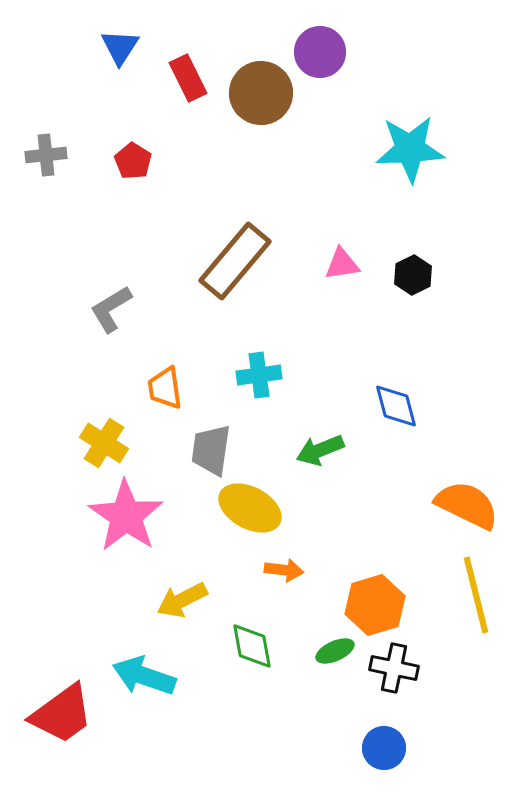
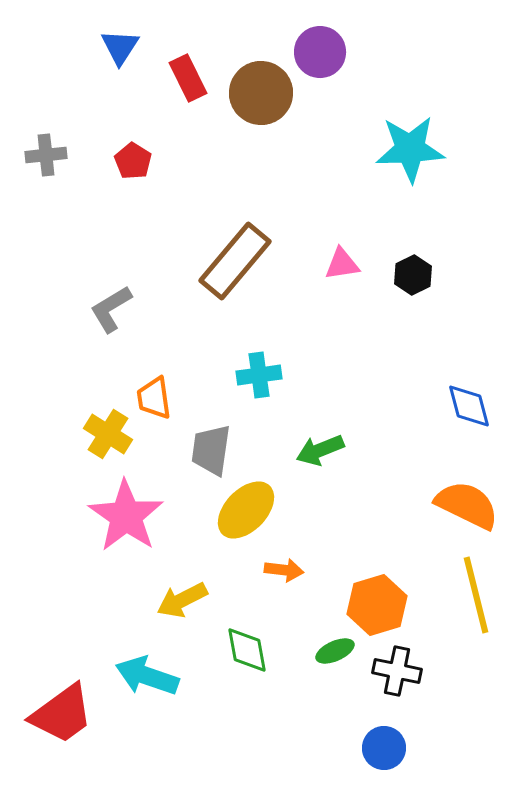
orange trapezoid: moved 11 px left, 10 px down
blue diamond: moved 73 px right
yellow cross: moved 4 px right, 9 px up
yellow ellipse: moved 4 px left, 2 px down; rotated 74 degrees counterclockwise
orange hexagon: moved 2 px right
green diamond: moved 5 px left, 4 px down
black cross: moved 3 px right, 3 px down
cyan arrow: moved 3 px right
